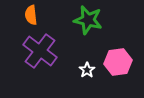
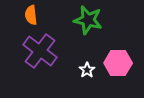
pink hexagon: moved 1 px down; rotated 8 degrees clockwise
